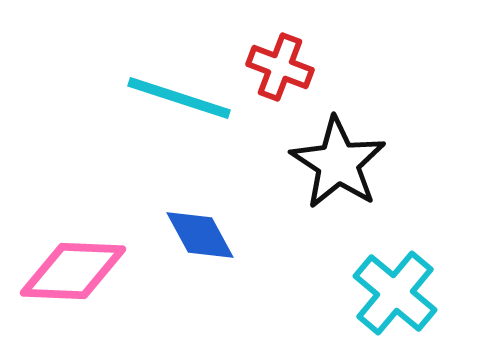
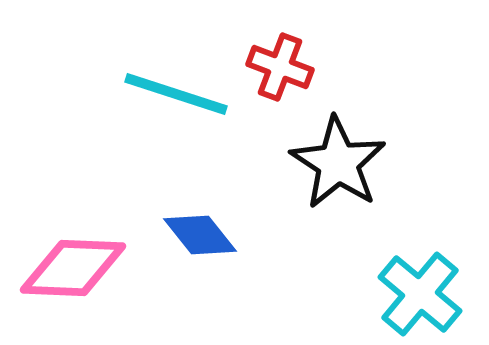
cyan line: moved 3 px left, 4 px up
blue diamond: rotated 10 degrees counterclockwise
pink diamond: moved 3 px up
cyan cross: moved 25 px right, 1 px down
